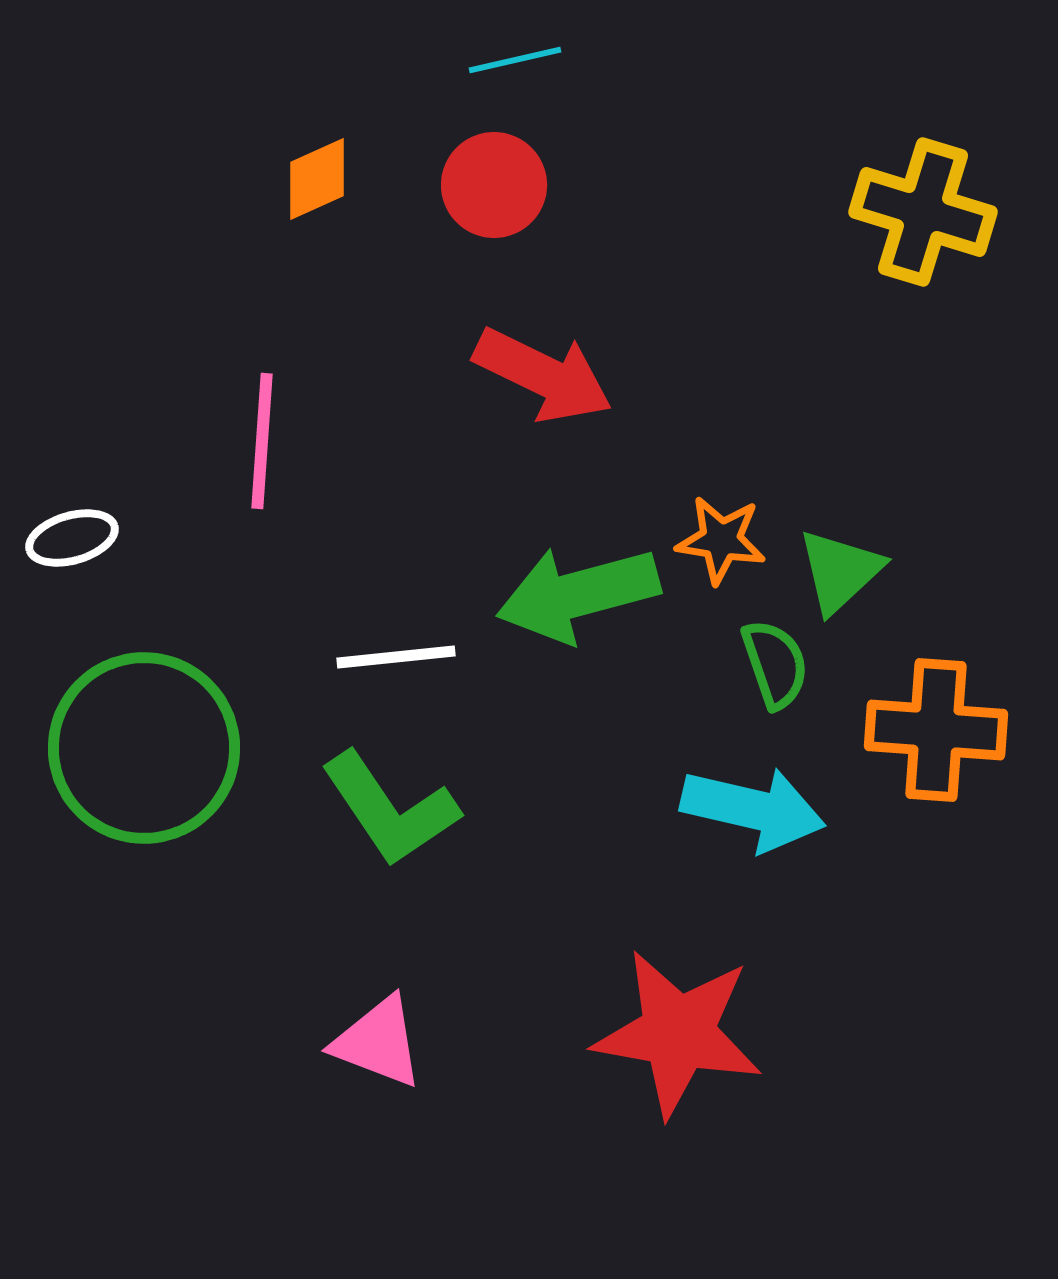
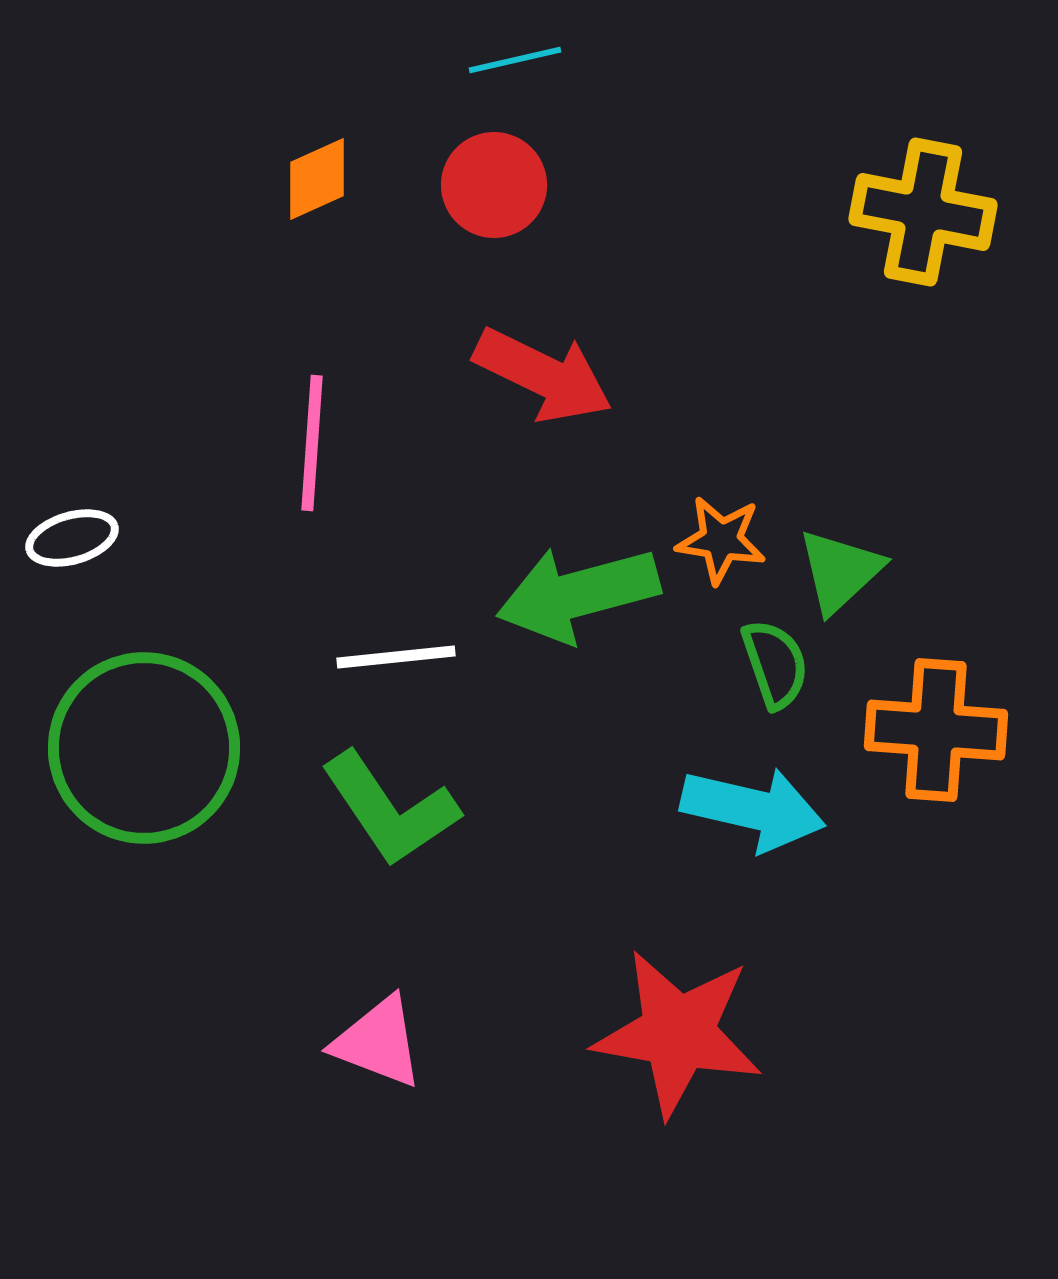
yellow cross: rotated 6 degrees counterclockwise
pink line: moved 50 px right, 2 px down
